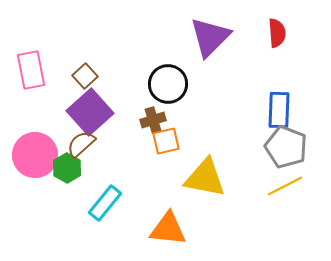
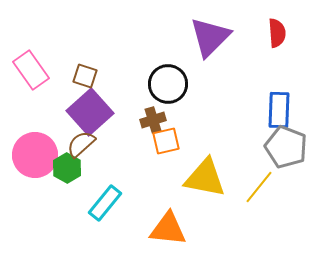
pink rectangle: rotated 24 degrees counterclockwise
brown square: rotated 30 degrees counterclockwise
yellow line: moved 26 px left, 1 px down; rotated 24 degrees counterclockwise
